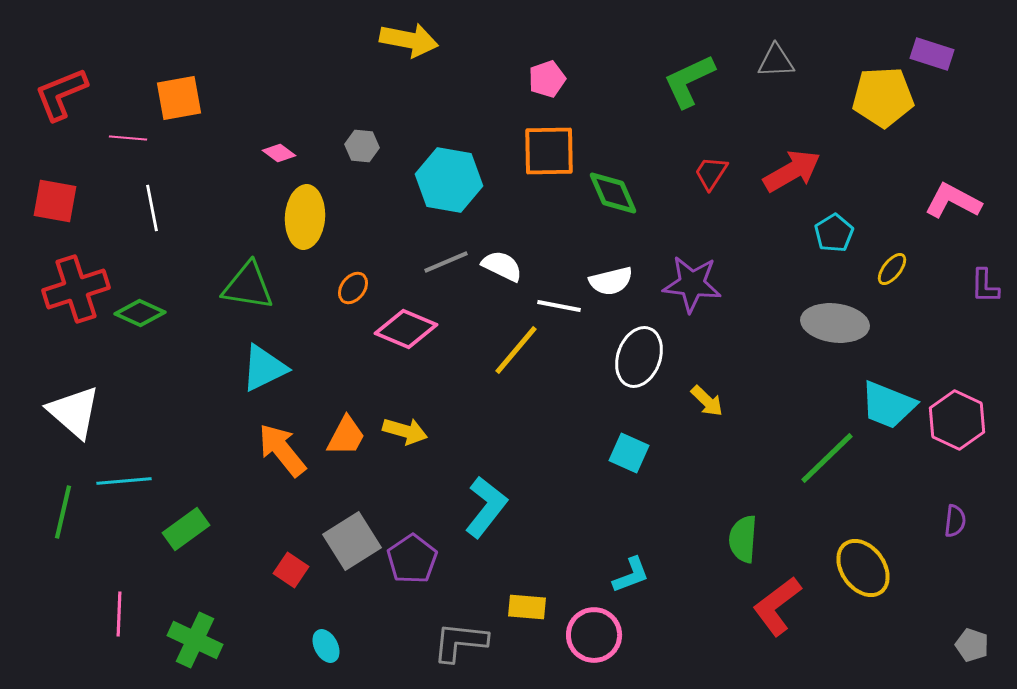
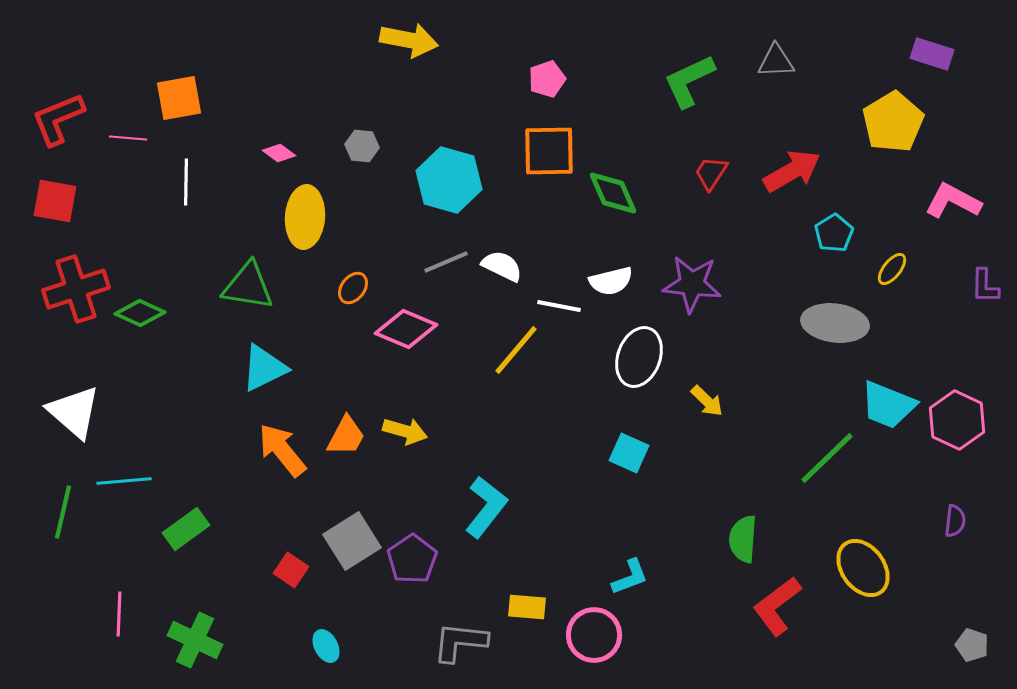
red L-shape at (61, 94): moved 3 px left, 25 px down
yellow pentagon at (883, 97): moved 10 px right, 25 px down; rotated 28 degrees counterclockwise
cyan hexagon at (449, 180): rotated 6 degrees clockwise
white line at (152, 208): moved 34 px right, 26 px up; rotated 12 degrees clockwise
cyan L-shape at (631, 575): moved 1 px left, 2 px down
